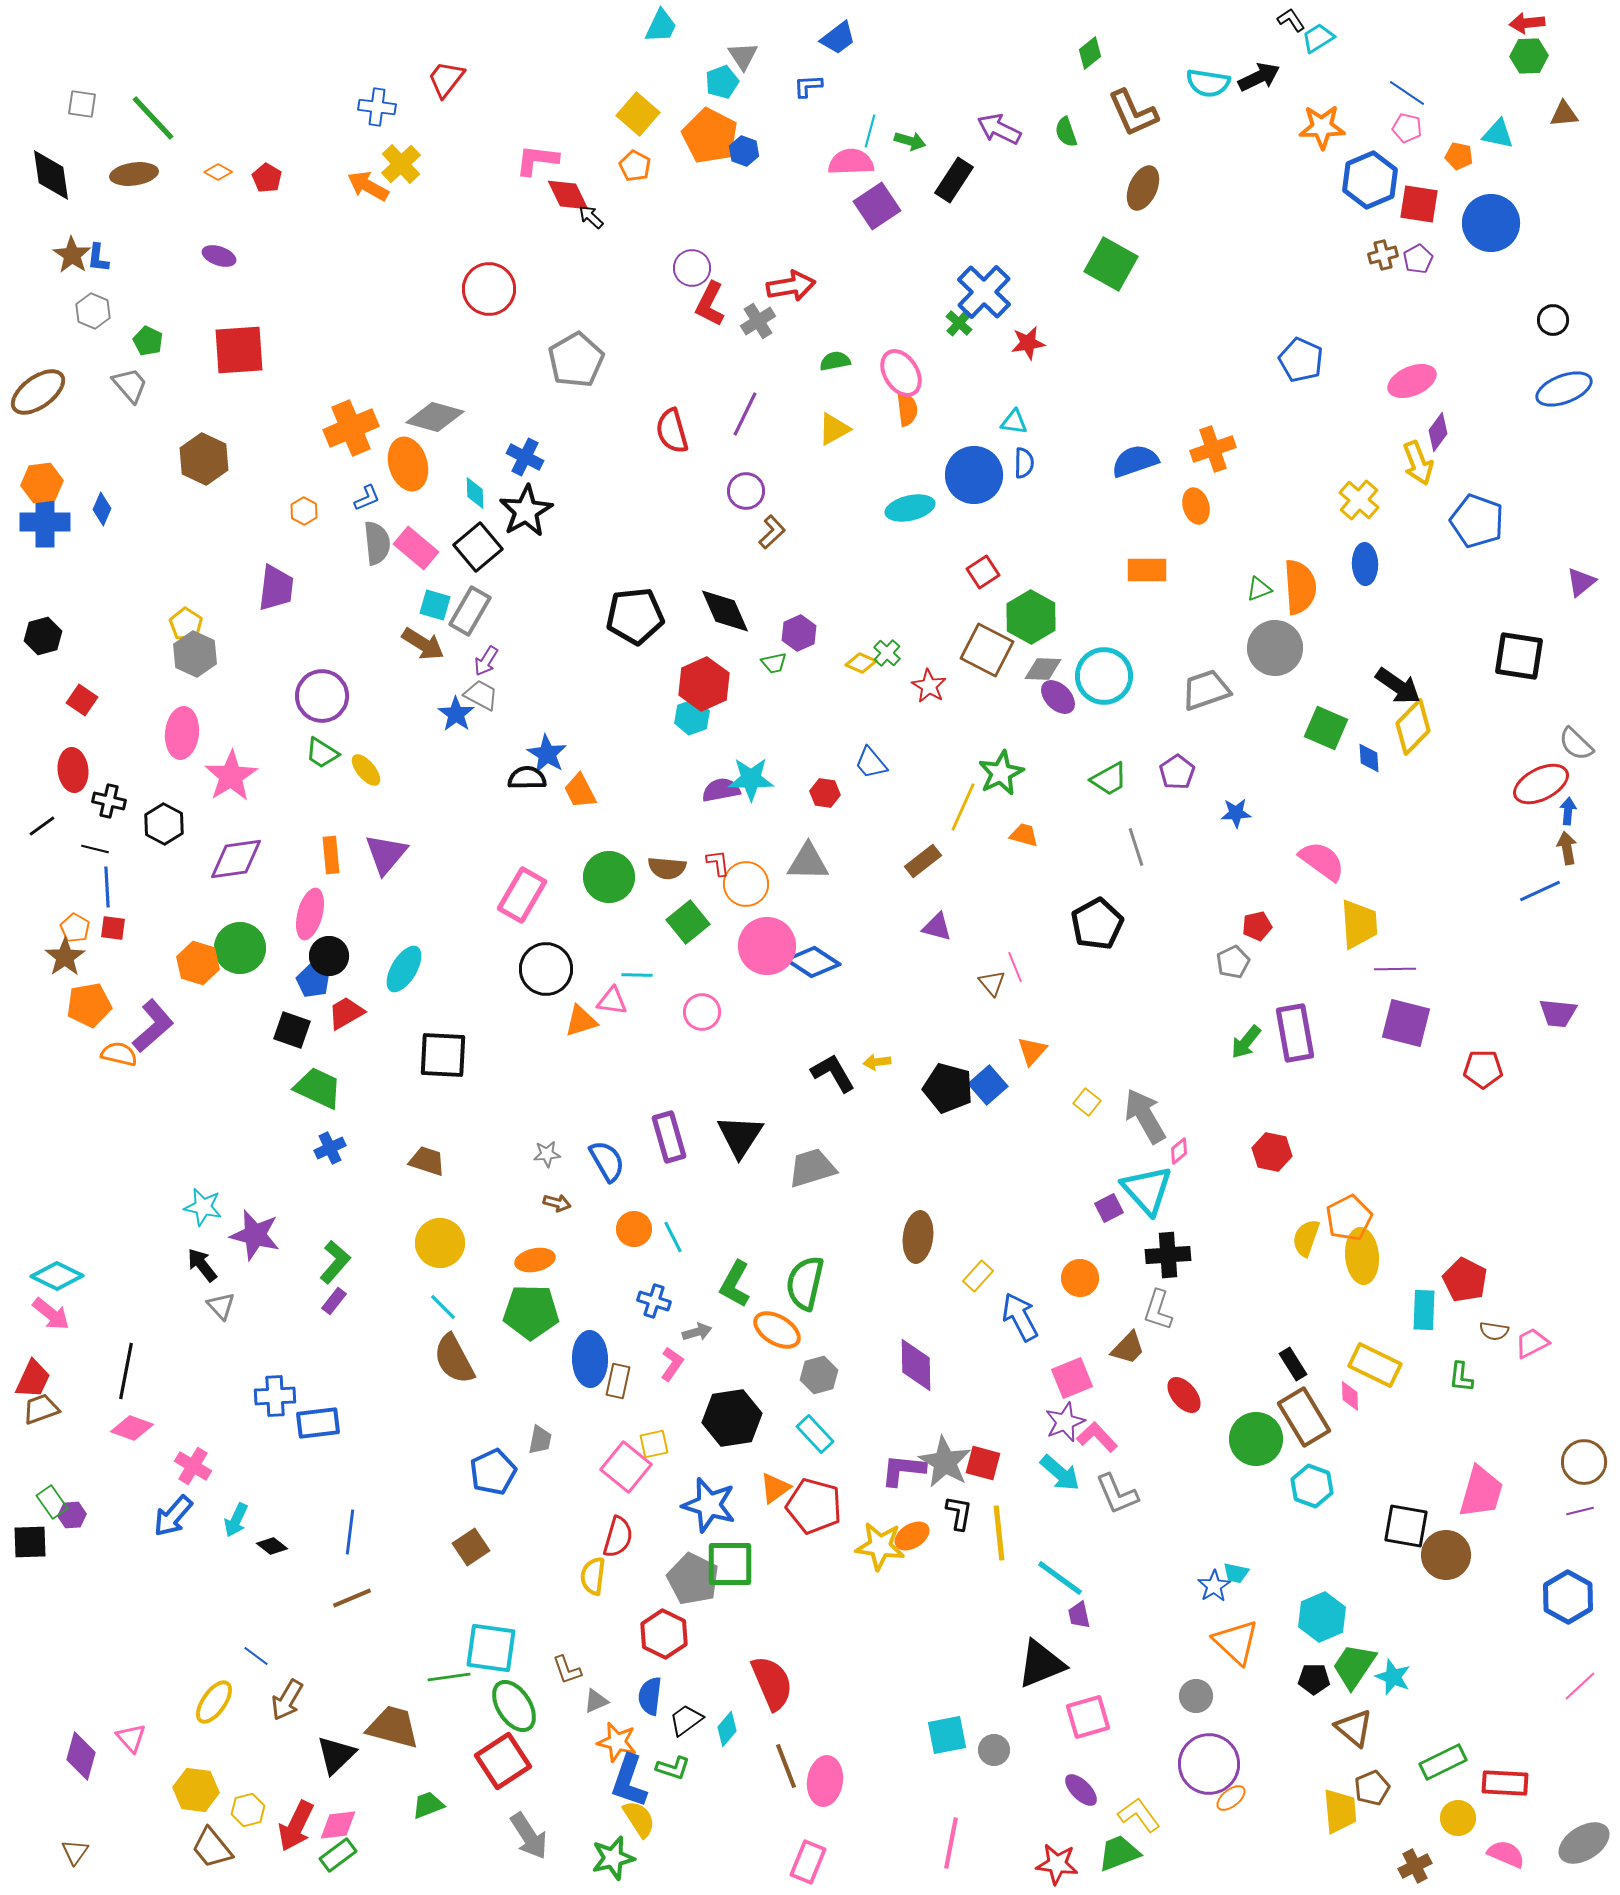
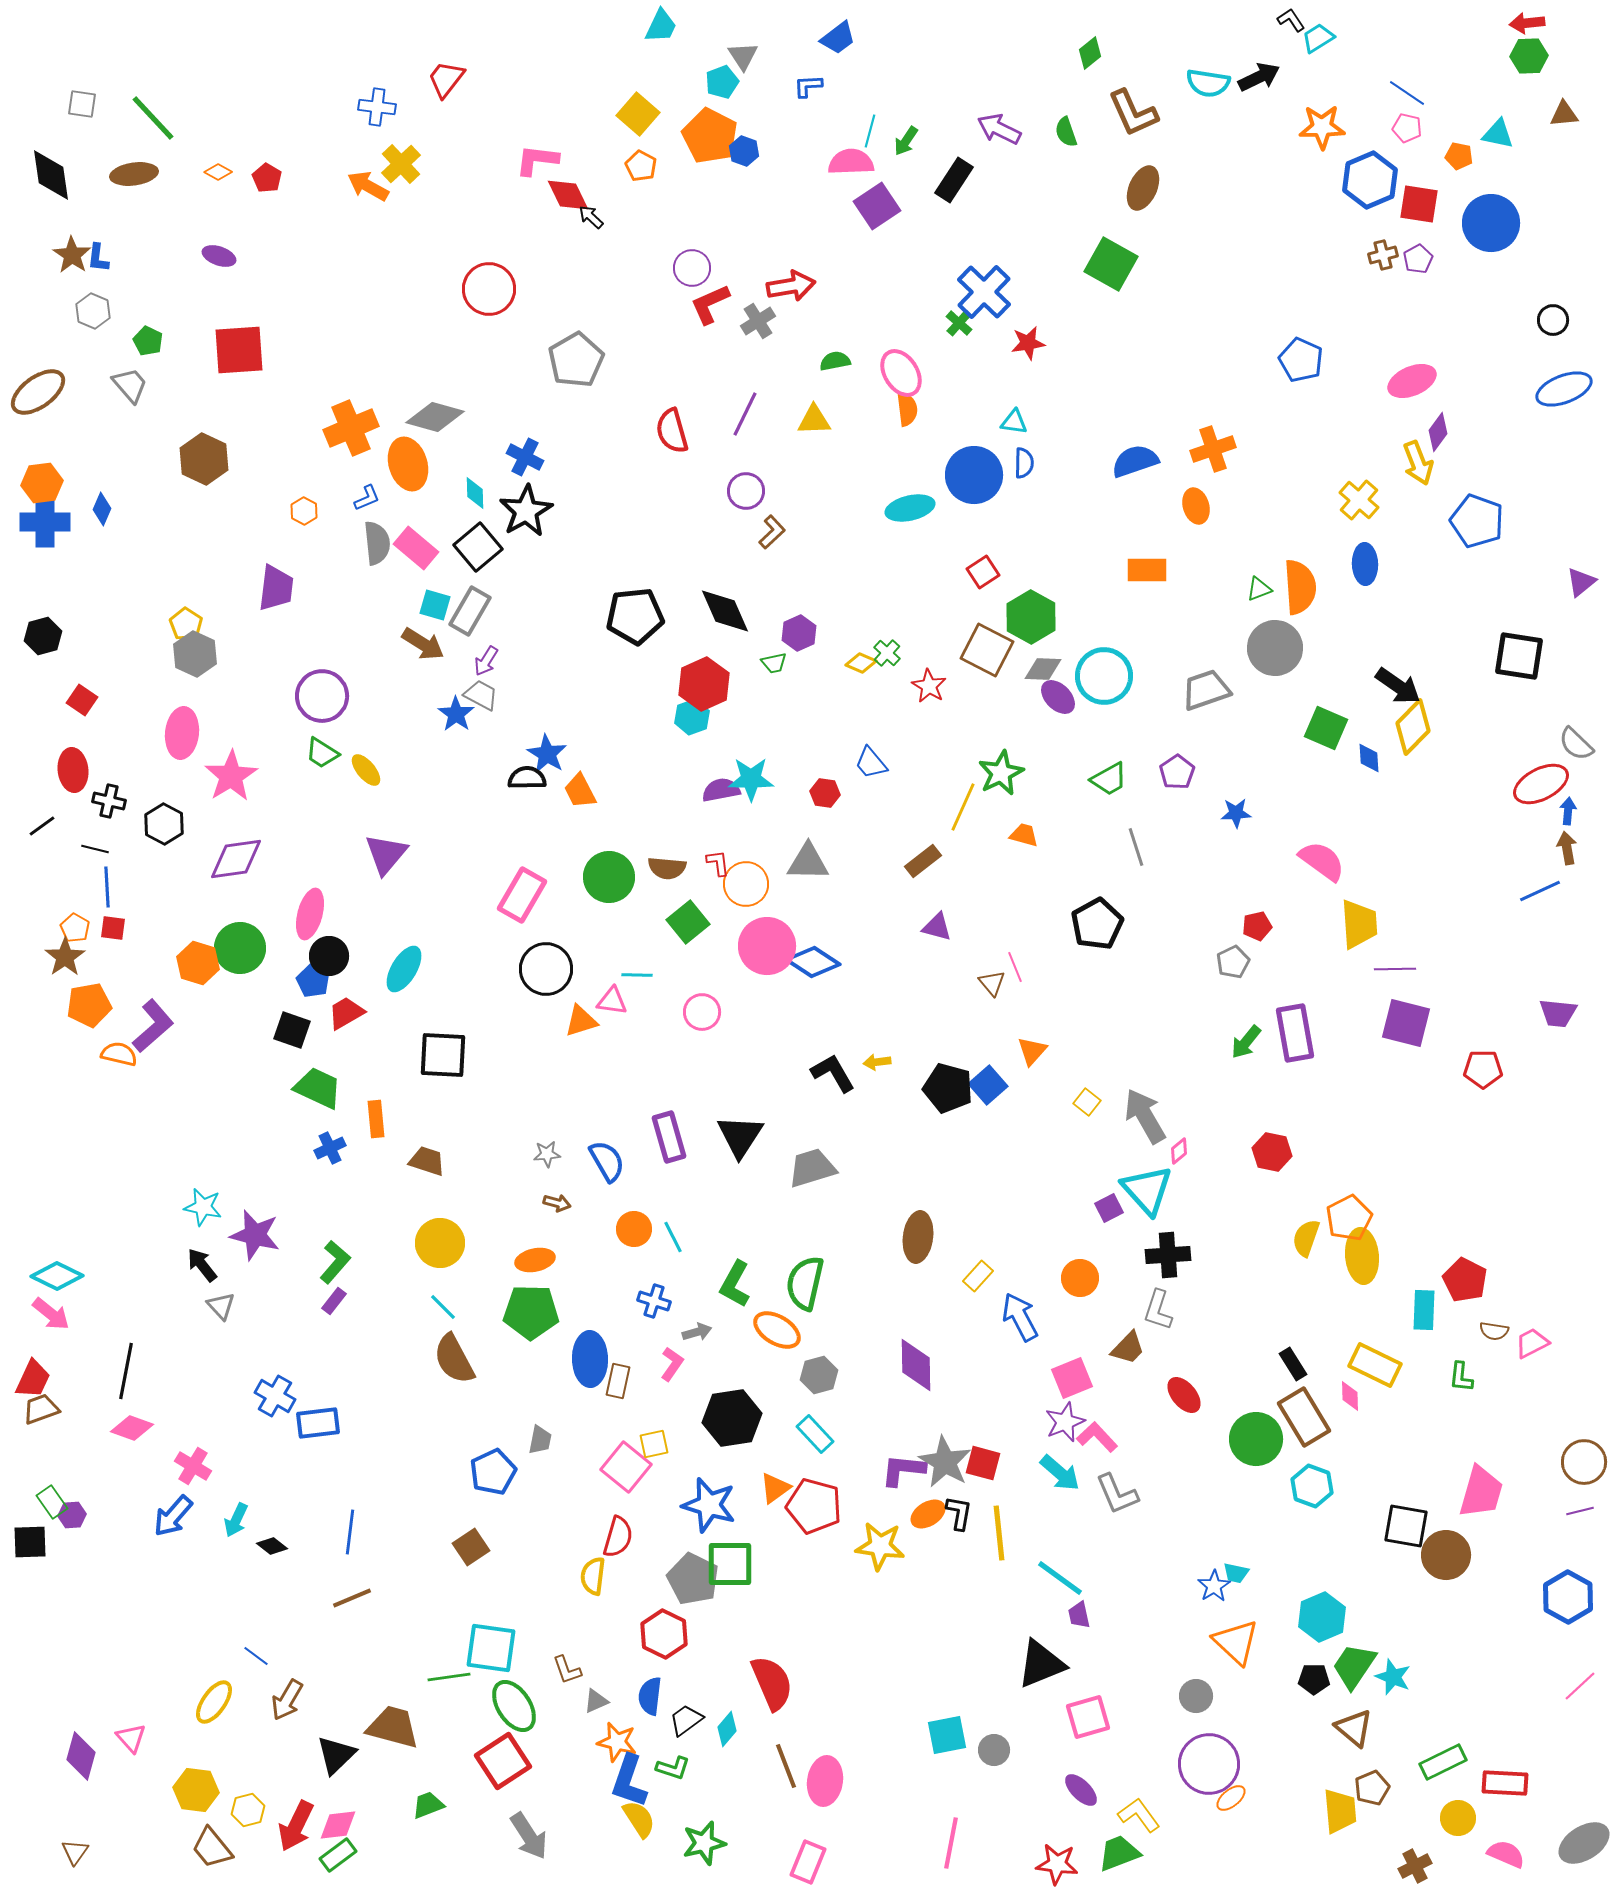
green arrow at (910, 141): moved 4 px left; rotated 108 degrees clockwise
orange pentagon at (635, 166): moved 6 px right
red L-shape at (710, 304): rotated 39 degrees clockwise
yellow triangle at (834, 429): moved 20 px left, 9 px up; rotated 27 degrees clockwise
orange rectangle at (331, 855): moved 45 px right, 264 px down
blue cross at (275, 1396): rotated 33 degrees clockwise
orange ellipse at (912, 1536): moved 16 px right, 22 px up
green star at (613, 1858): moved 91 px right, 15 px up
